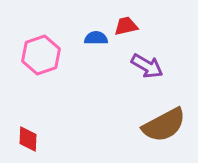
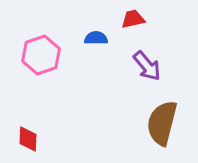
red trapezoid: moved 7 px right, 7 px up
purple arrow: rotated 20 degrees clockwise
brown semicircle: moved 2 px left, 2 px up; rotated 132 degrees clockwise
